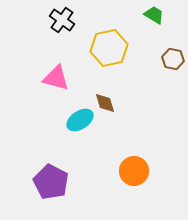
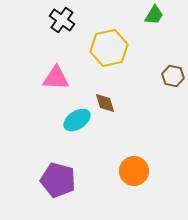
green trapezoid: rotated 90 degrees clockwise
brown hexagon: moved 17 px down
pink triangle: rotated 12 degrees counterclockwise
cyan ellipse: moved 3 px left
purple pentagon: moved 7 px right, 2 px up; rotated 12 degrees counterclockwise
